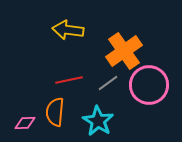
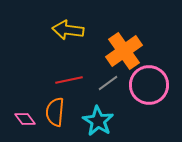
pink diamond: moved 4 px up; rotated 55 degrees clockwise
